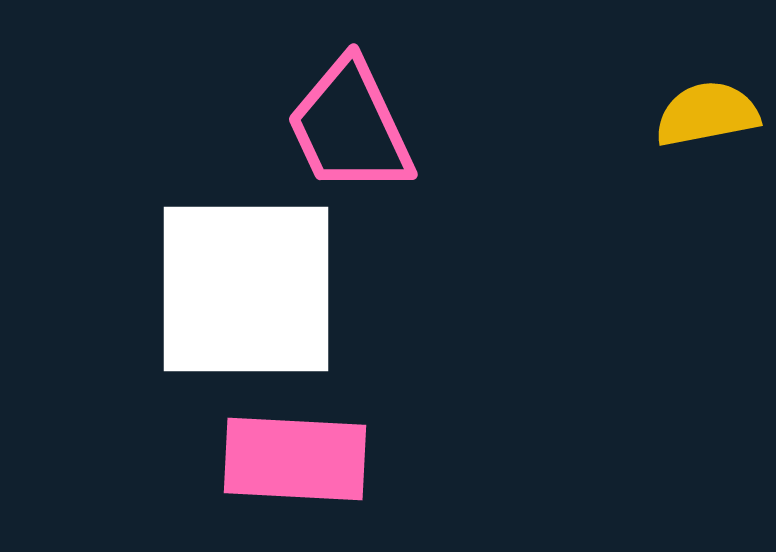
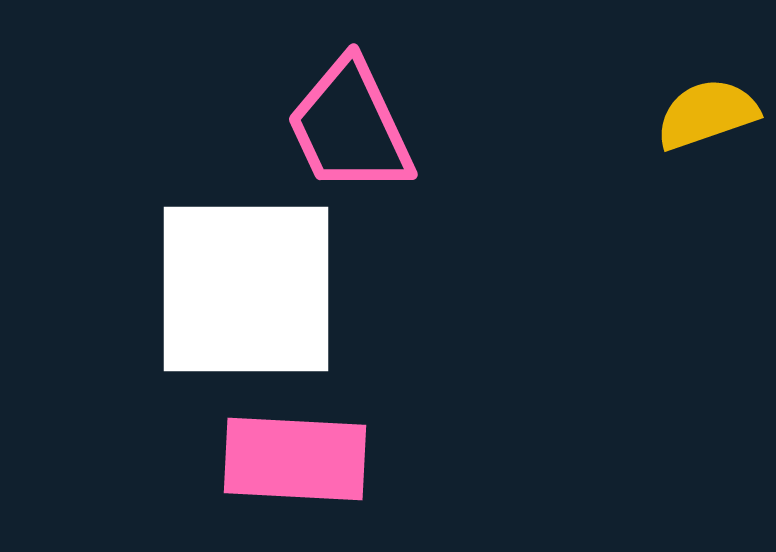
yellow semicircle: rotated 8 degrees counterclockwise
